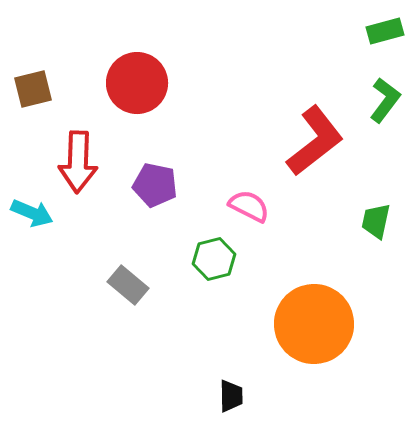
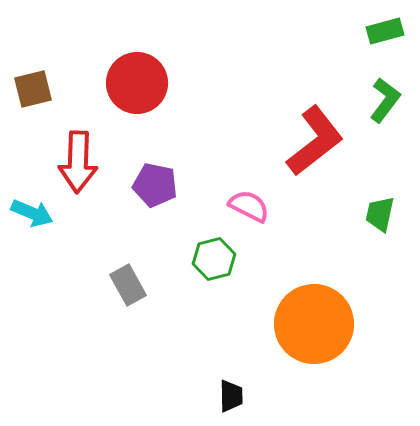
green trapezoid: moved 4 px right, 7 px up
gray rectangle: rotated 21 degrees clockwise
